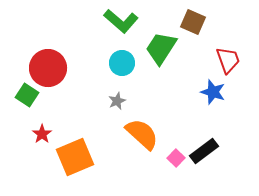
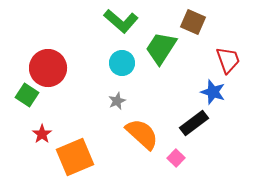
black rectangle: moved 10 px left, 28 px up
